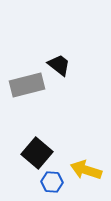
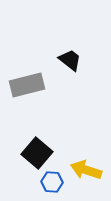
black trapezoid: moved 11 px right, 5 px up
